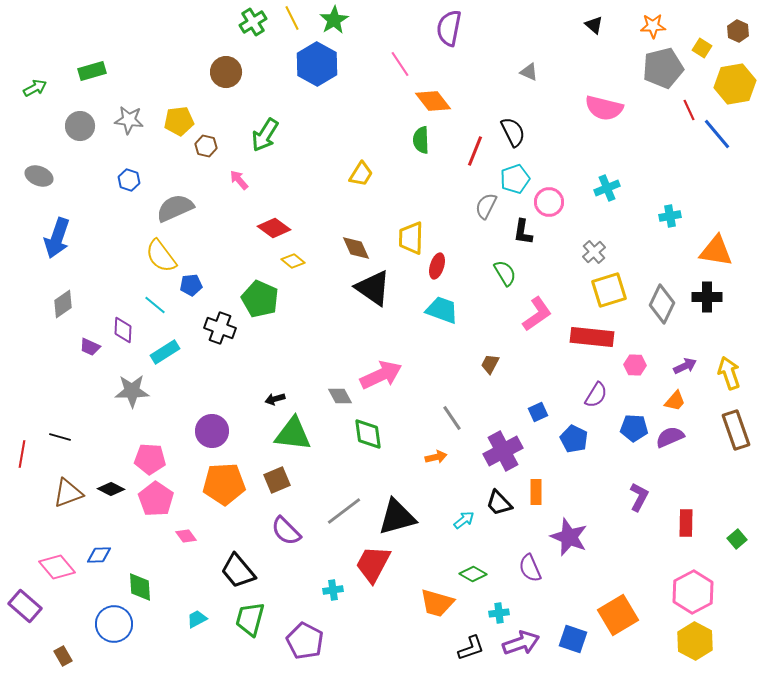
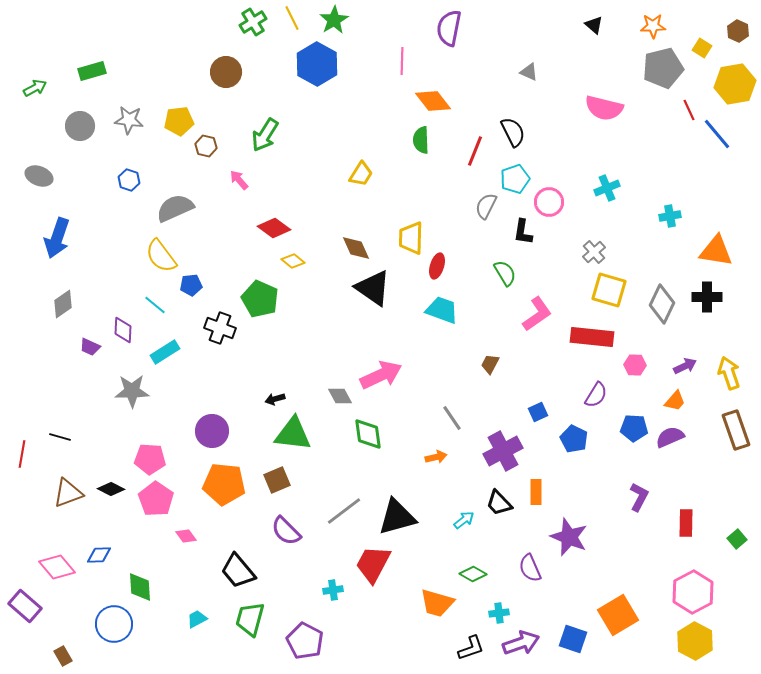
pink line at (400, 64): moved 2 px right, 3 px up; rotated 36 degrees clockwise
yellow square at (609, 290): rotated 33 degrees clockwise
orange pentagon at (224, 484): rotated 9 degrees clockwise
